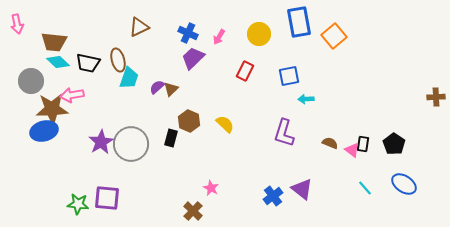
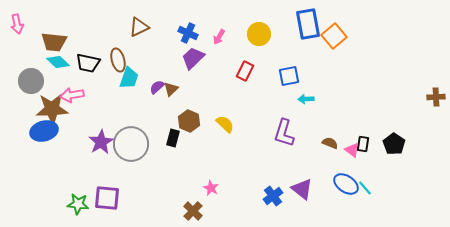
blue rectangle at (299, 22): moved 9 px right, 2 px down
black rectangle at (171, 138): moved 2 px right
blue ellipse at (404, 184): moved 58 px left
